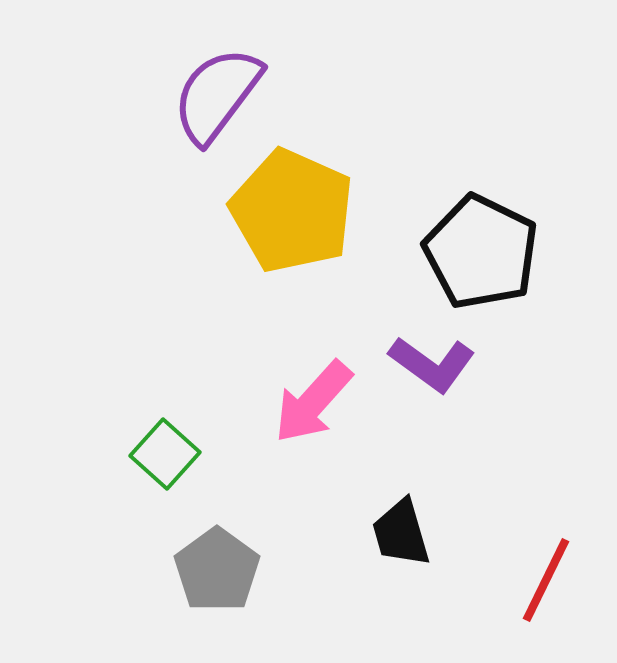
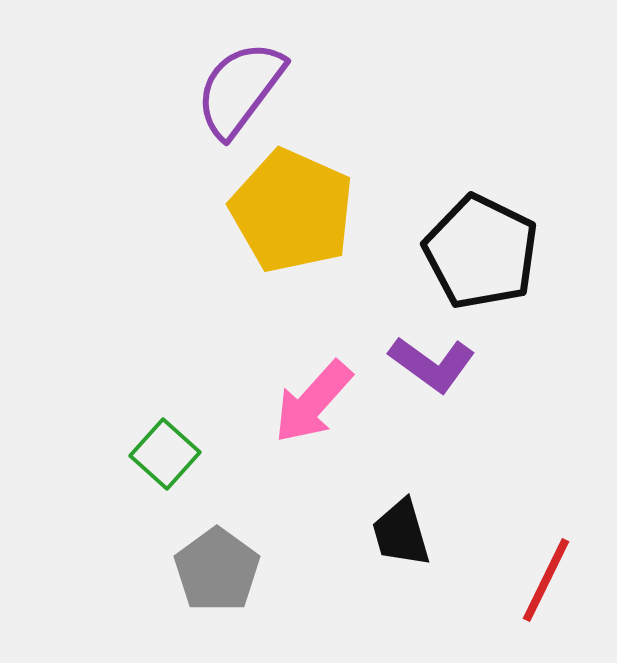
purple semicircle: moved 23 px right, 6 px up
